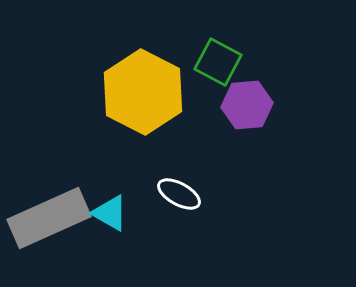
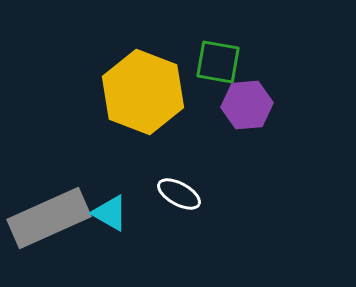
green square: rotated 18 degrees counterclockwise
yellow hexagon: rotated 6 degrees counterclockwise
